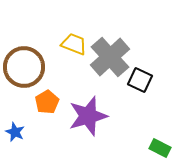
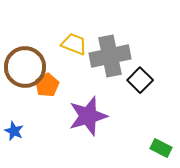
gray cross: moved 1 px up; rotated 30 degrees clockwise
brown circle: moved 1 px right
black square: rotated 20 degrees clockwise
orange pentagon: moved 17 px up
blue star: moved 1 px left, 1 px up
green rectangle: moved 1 px right
